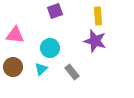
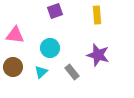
yellow rectangle: moved 1 px left, 1 px up
purple star: moved 3 px right, 14 px down
cyan triangle: moved 3 px down
